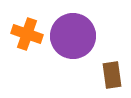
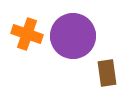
brown rectangle: moved 5 px left, 2 px up
